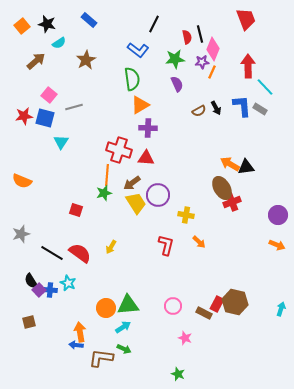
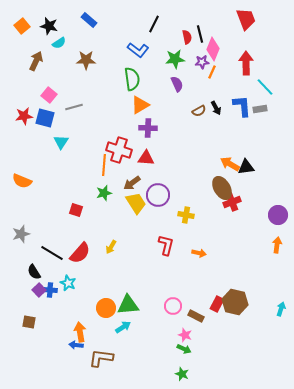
black star at (47, 24): moved 2 px right, 2 px down
brown star at (86, 60): rotated 30 degrees clockwise
brown arrow at (36, 61): rotated 24 degrees counterclockwise
red arrow at (248, 66): moved 2 px left, 3 px up
gray rectangle at (260, 109): rotated 40 degrees counterclockwise
orange line at (107, 175): moved 3 px left, 10 px up
orange arrow at (199, 242): moved 11 px down; rotated 32 degrees counterclockwise
orange arrow at (277, 245): rotated 105 degrees counterclockwise
red semicircle at (80, 253): rotated 95 degrees clockwise
black semicircle at (31, 281): moved 3 px right, 9 px up
brown rectangle at (204, 313): moved 8 px left, 3 px down
brown square at (29, 322): rotated 24 degrees clockwise
pink star at (185, 338): moved 3 px up
green arrow at (124, 349): moved 60 px right
green star at (178, 374): moved 4 px right
